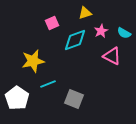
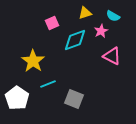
cyan semicircle: moved 11 px left, 17 px up
yellow star: rotated 25 degrees counterclockwise
